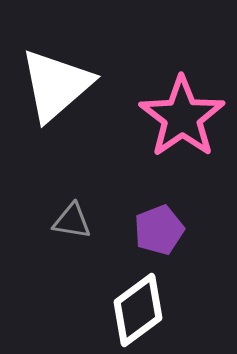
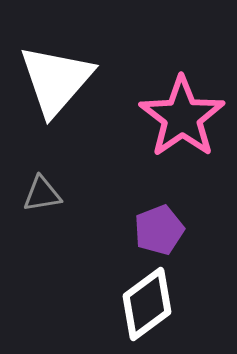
white triangle: moved 5 px up; rotated 8 degrees counterclockwise
gray triangle: moved 30 px left, 27 px up; rotated 18 degrees counterclockwise
white diamond: moved 9 px right, 6 px up
